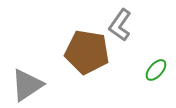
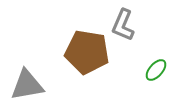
gray L-shape: moved 3 px right; rotated 12 degrees counterclockwise
gray triangle: rotated 24 degrees clockwise
